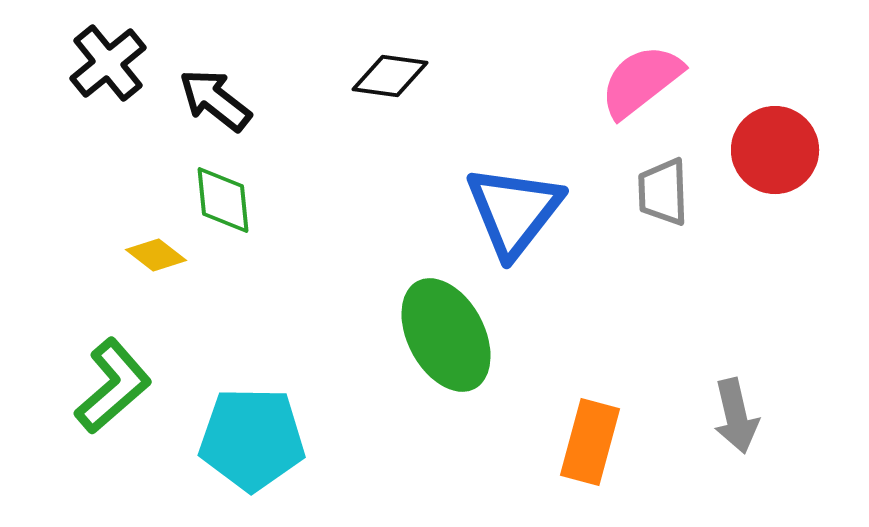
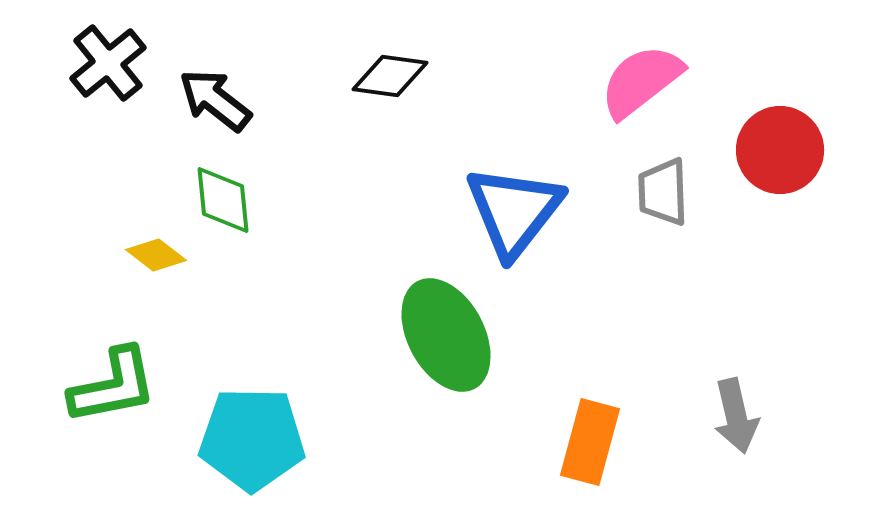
red circle: moved 5 px right
green L-shape: rotated 30 degrees clockwise
